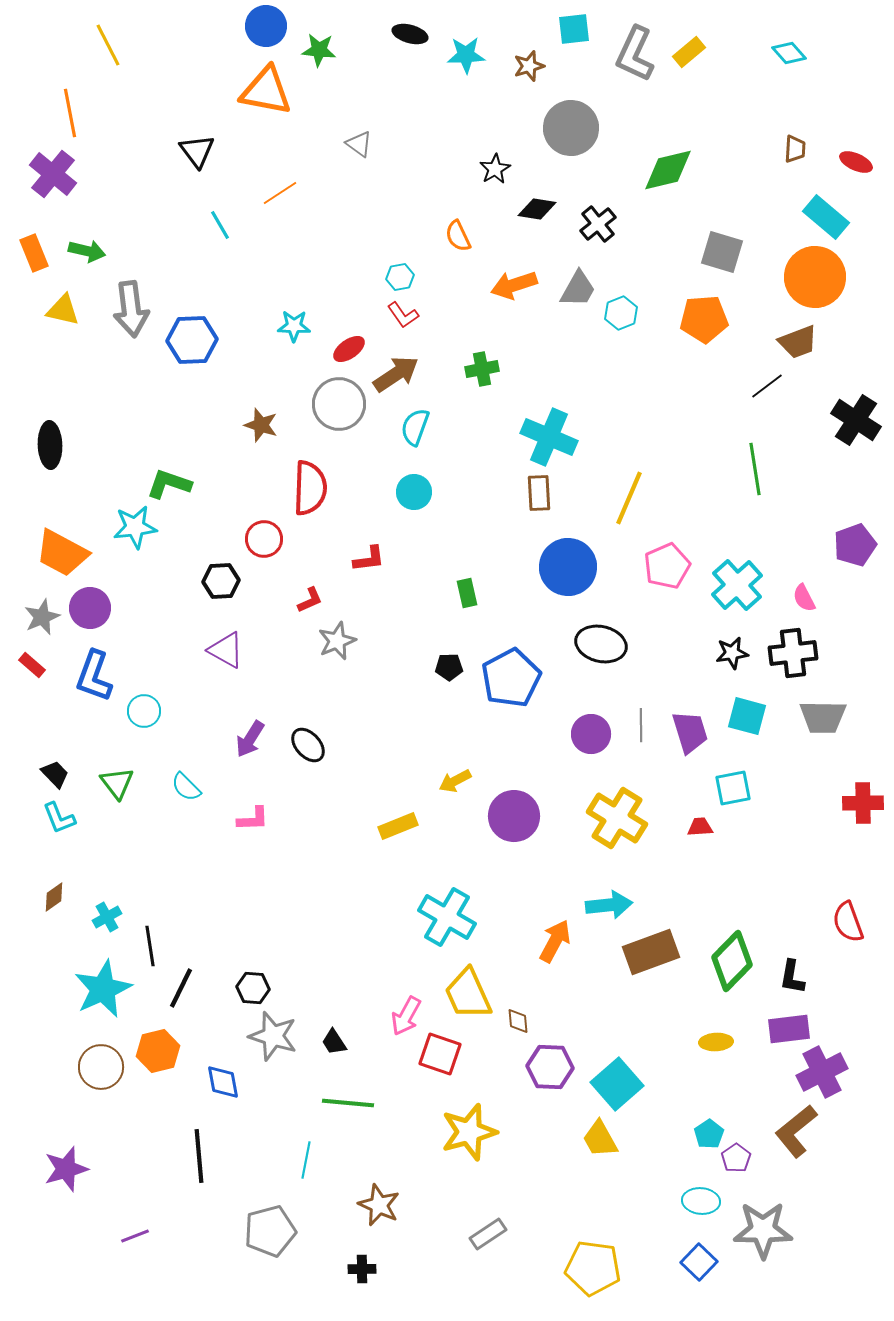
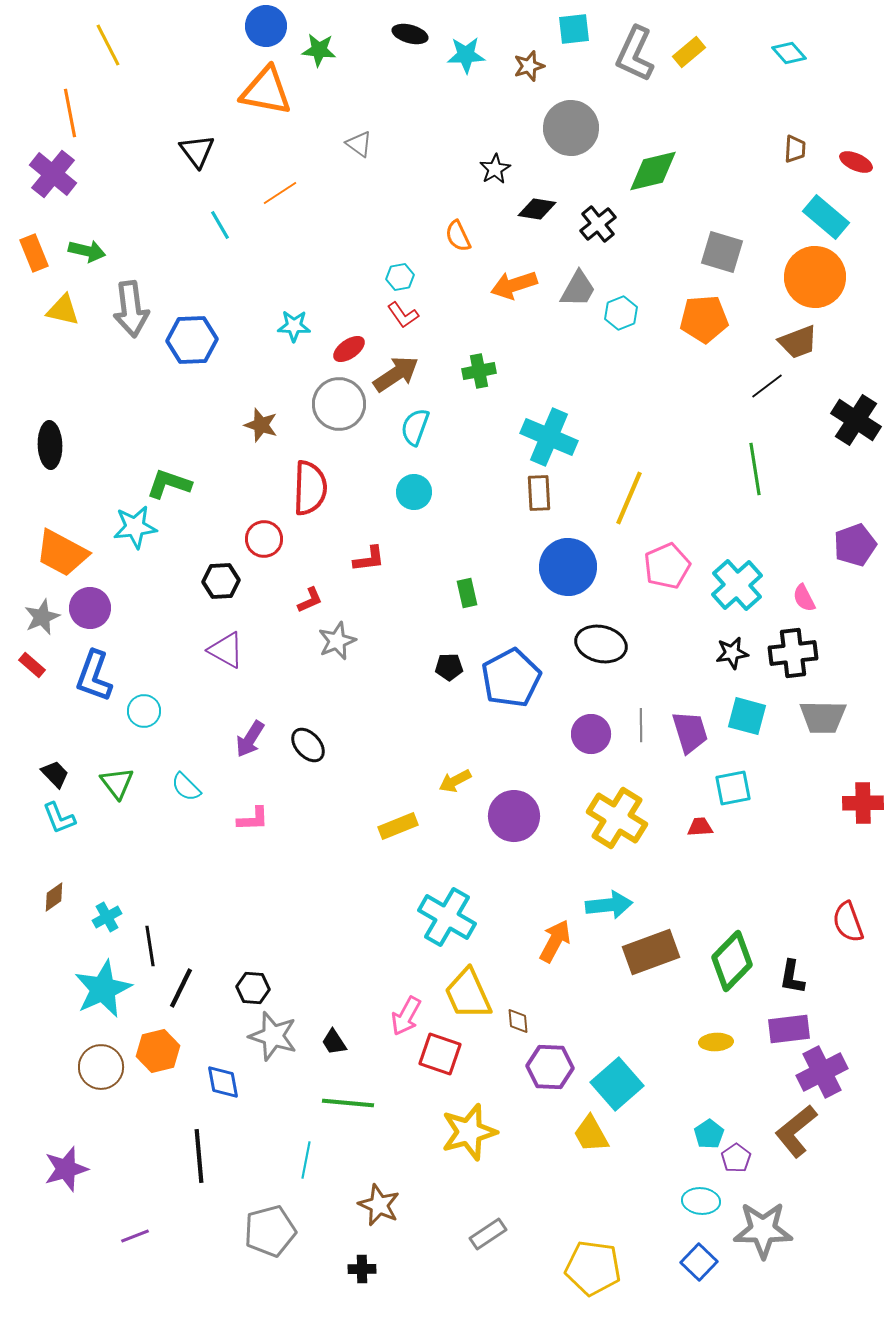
green diamond at (668, 170): moved 15 px left, 1 px down
green cross at (482, 369): moved 3 px left, 2 px down
yellow trapezoid at (600, 1139): moved 9 px left, 5 px up
